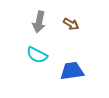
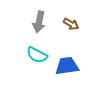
blue trapezoid: moved 5 px left, 5 px up
